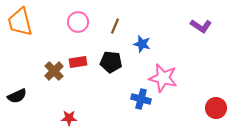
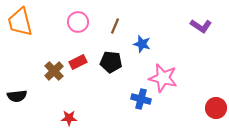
red rectangle: rotated 18 degrees counterclockwise
black semicircle: rotated 18 degrees clockwise
